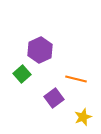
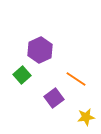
green square: moved 1 px down
orange line: rotated 20 degrees clockwise
yellow star: moved 3 px right; rotated 12 degrees clockwise
